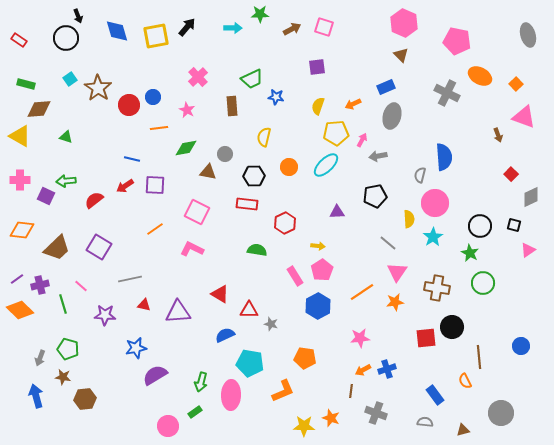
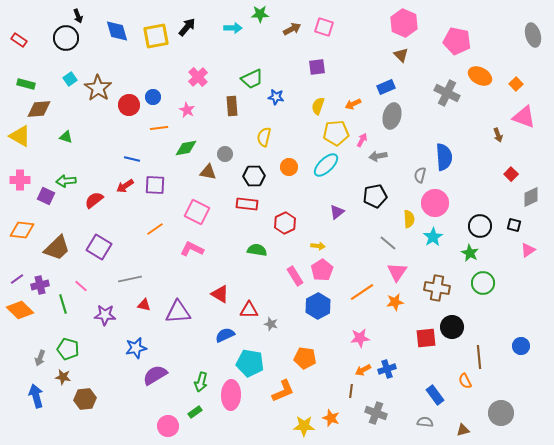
gray ellipse at (528, 35): moved 5 px right
purple triangle at (337, 212): rotated 35 degrees counterclockwise
